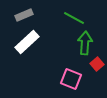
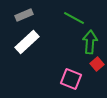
green arrow: moved 5 px right, 1 px up
